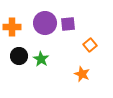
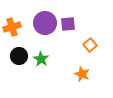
orange cross: rotated 18 degrees counterclockwise
